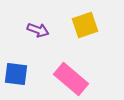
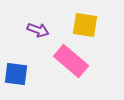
yellow square: rotated 28 degrees clockwise
pink rectangle: moved 18 px up
